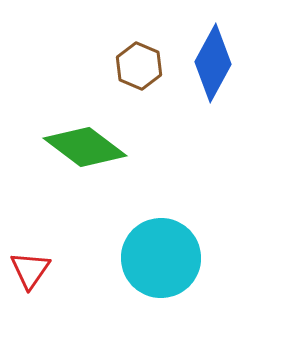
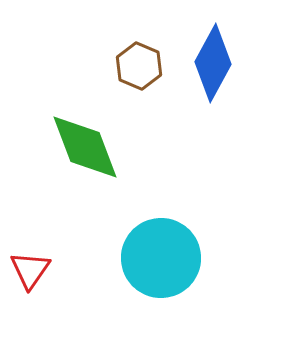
green diamond: rotated 32 degrees clockwise
